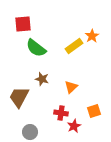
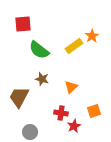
green semicircle: moved 3 px right, 2 px down
